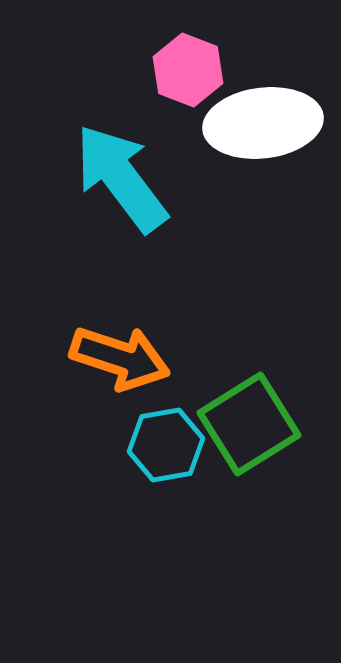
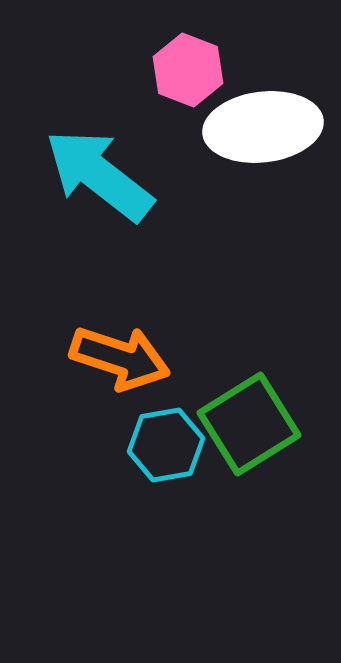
white ellipse: moved 4 px down
cyan arrow: moved 22 px left, 3 px up; rotated 15 degrees counterclockwise
